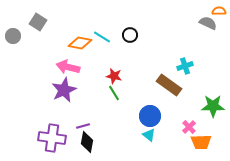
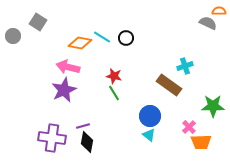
black circle: moved 4 px left, 3 px down
